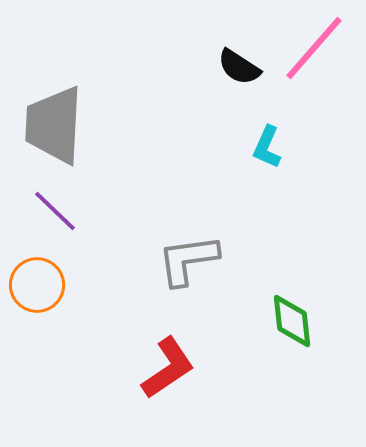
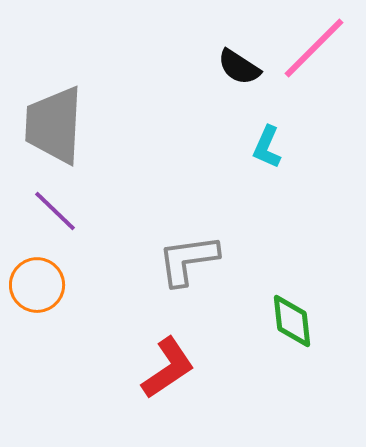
pink line: rotated 4 degrees clockwise
